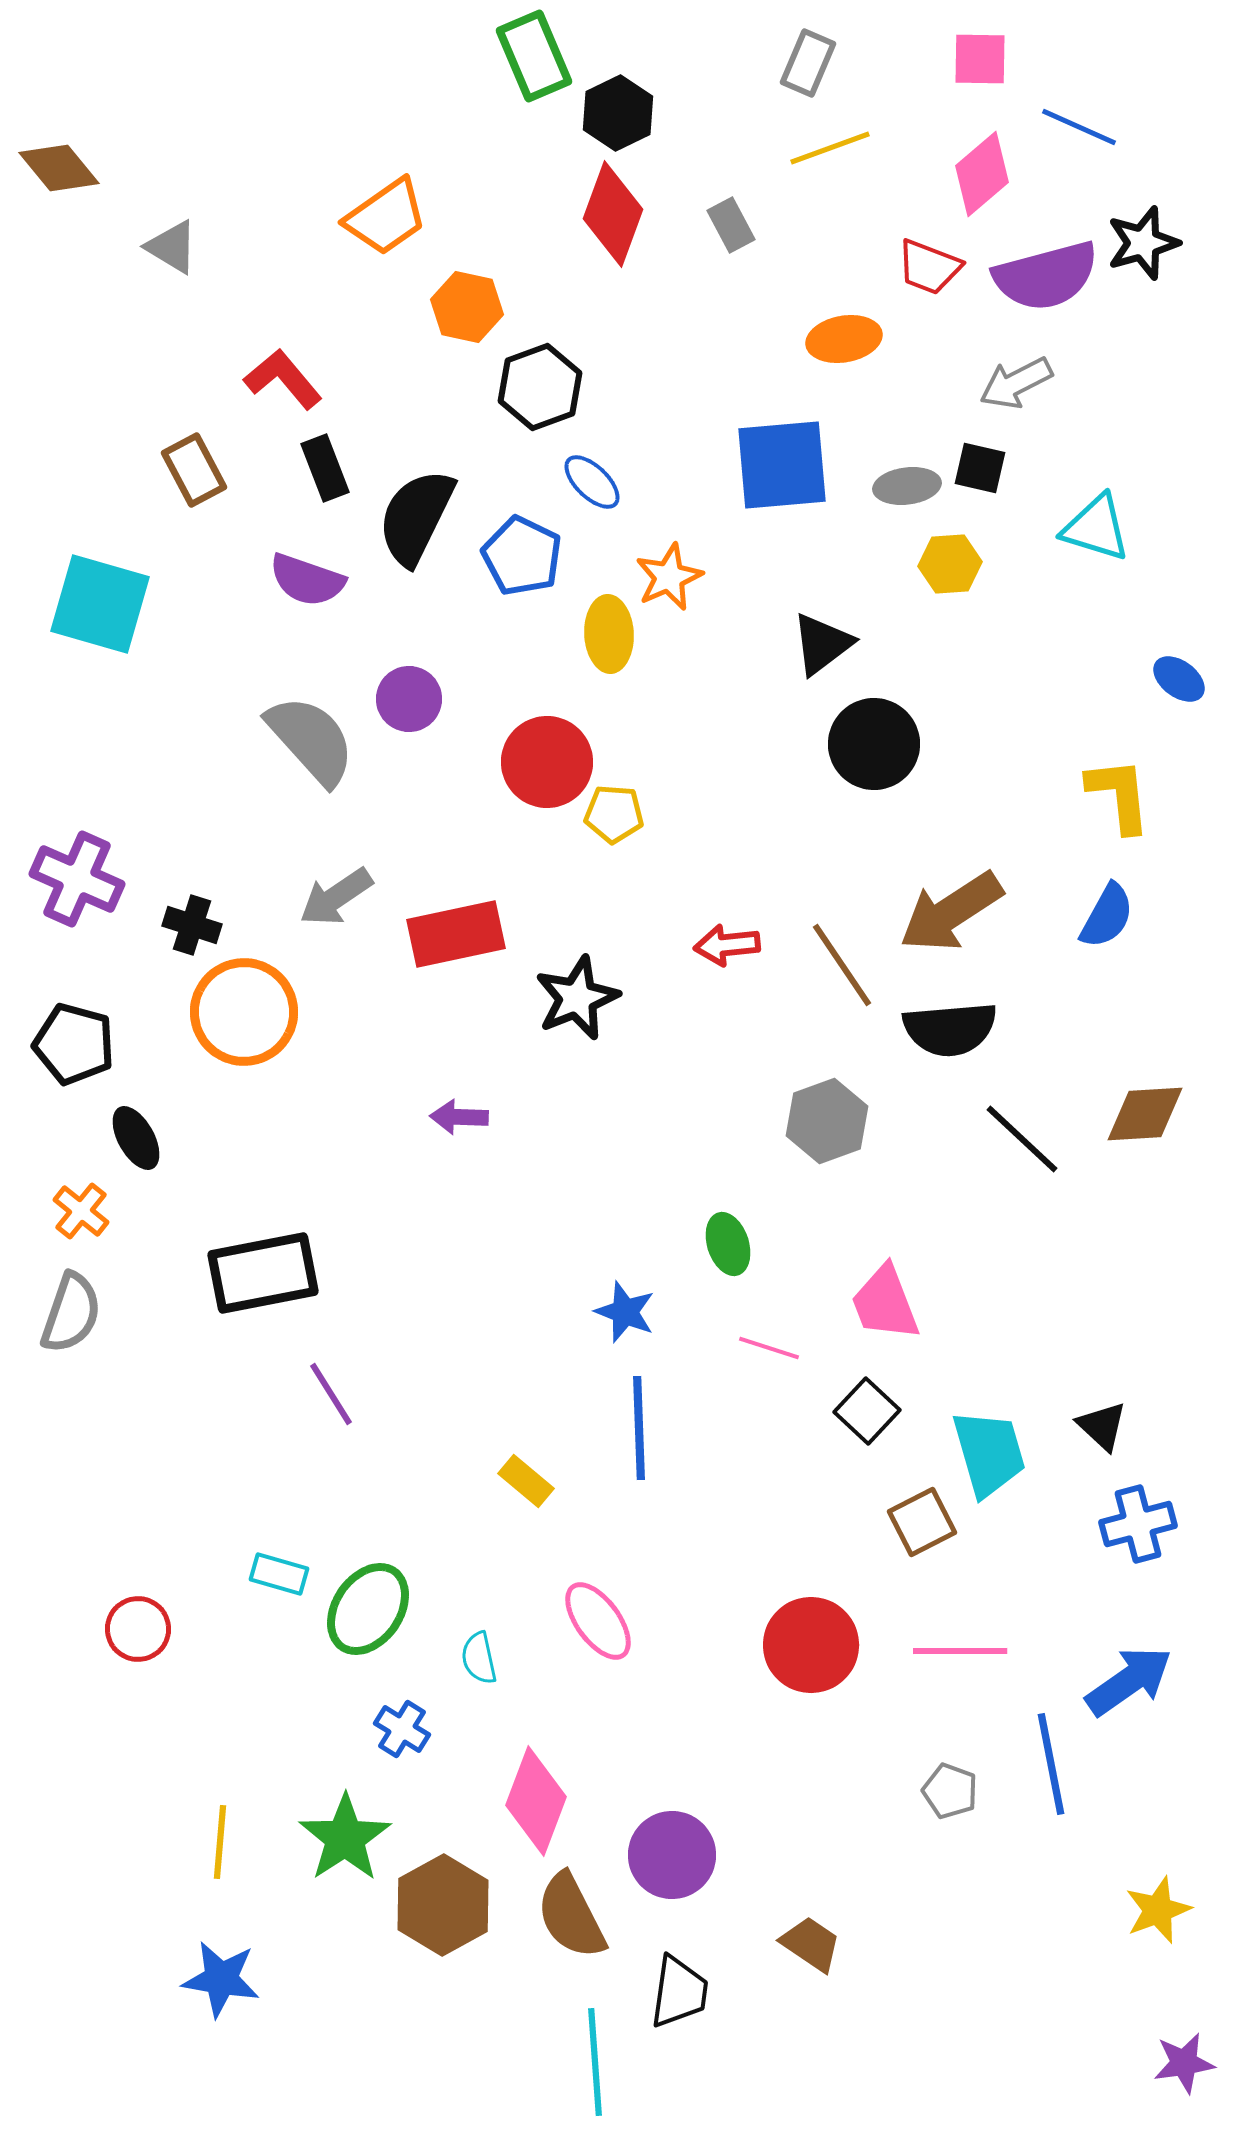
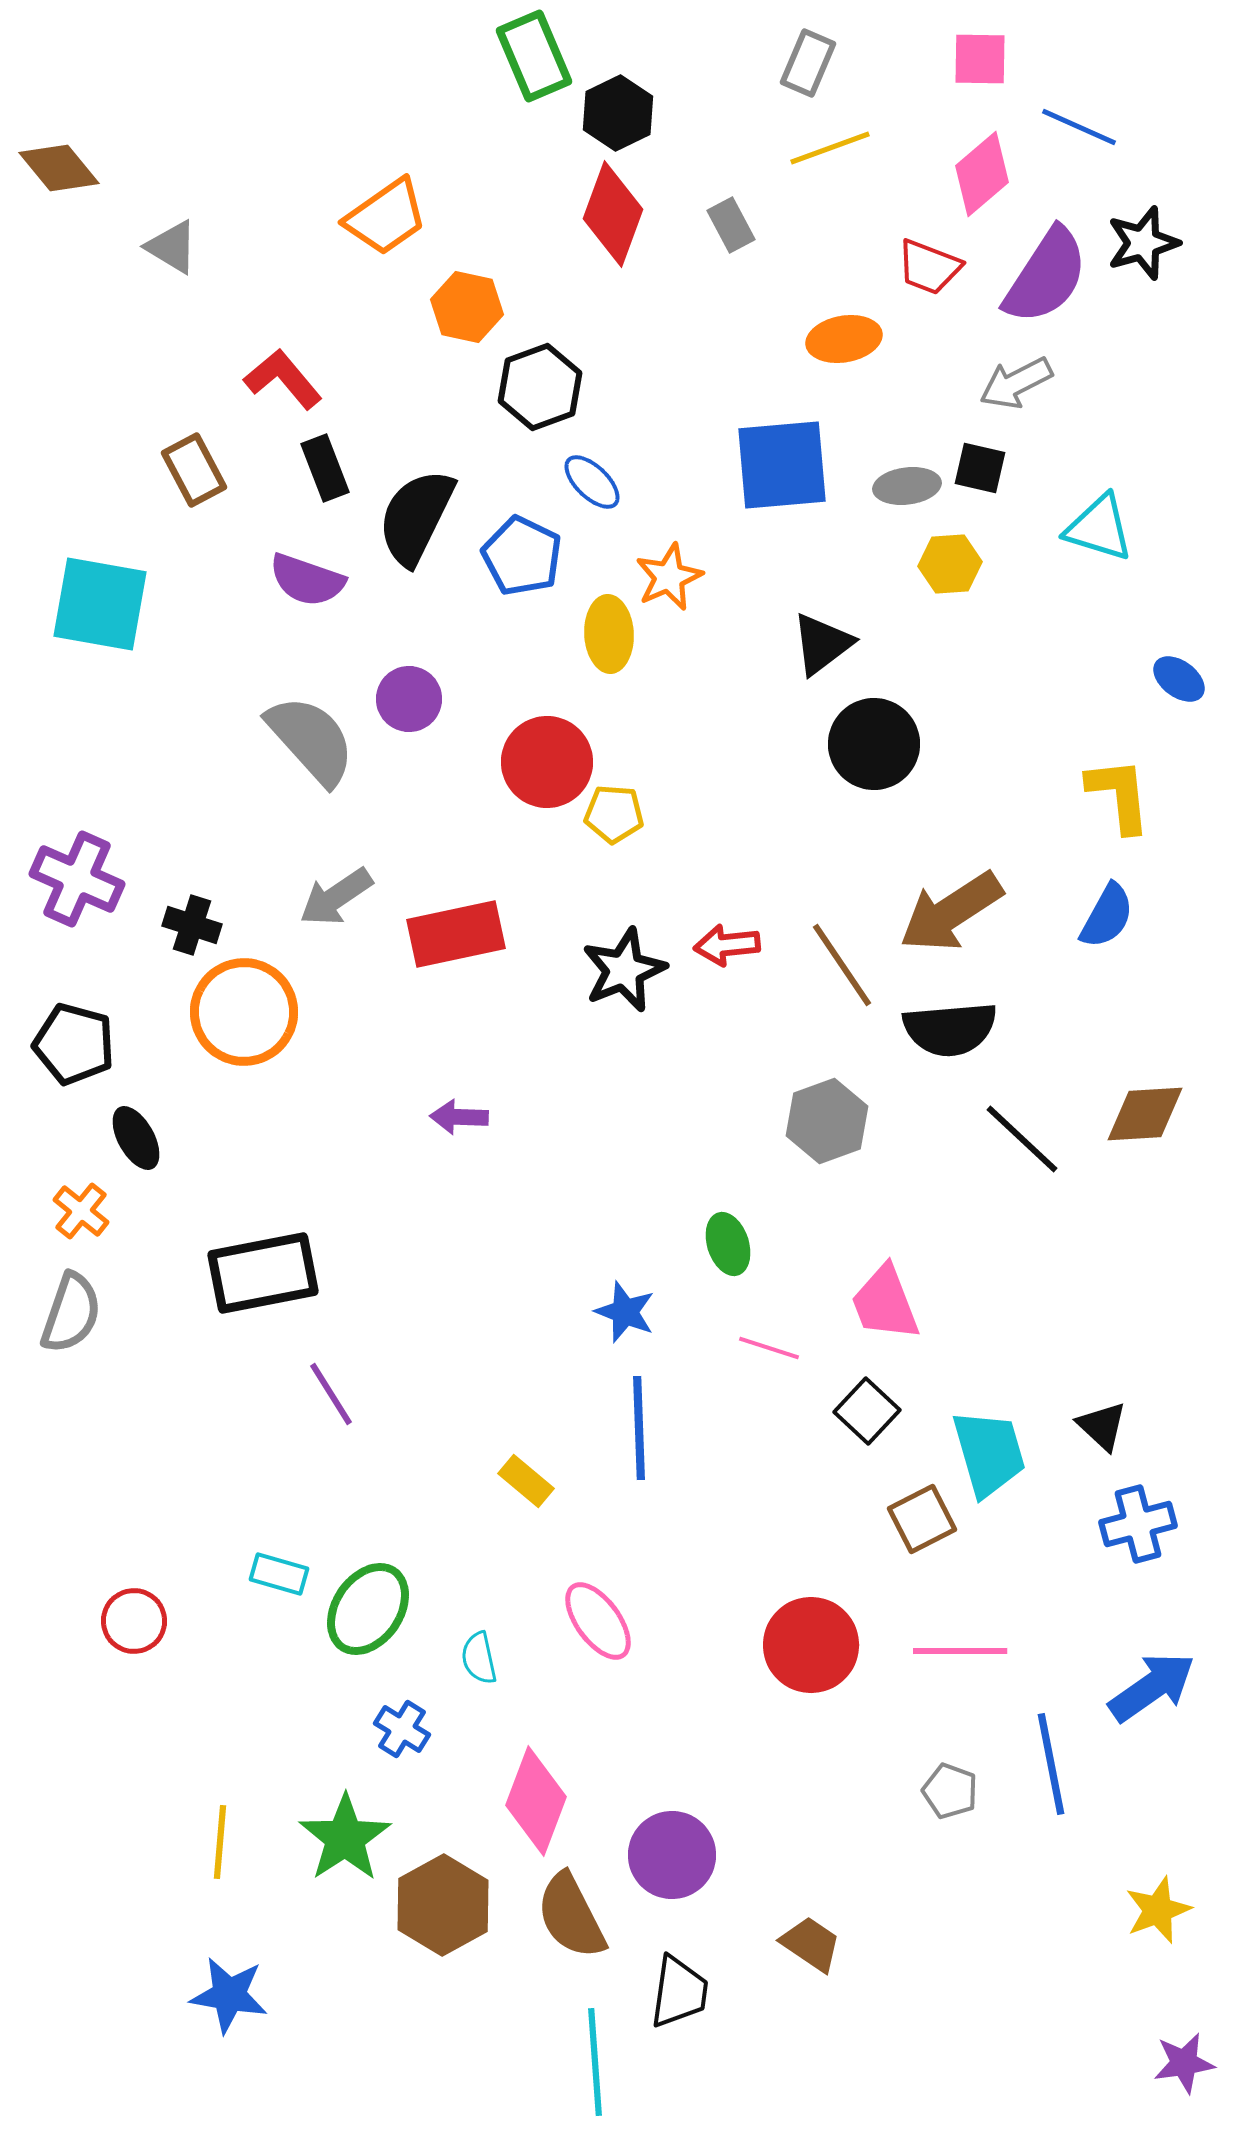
purple semicircle at (1046, 276): rotated 42 degrees counterclockwise
cyan triangle at (1096, 528): moved 3 px right
cyan square at (100, 604): rotated 6 degrees counterclockwise
black star at (577, 998): moved 47 px right, 28 px up
brown square at (922, 1522): moved 3 px up
red circle at (138, 1629): moved 4 px left, 8 px up
blue arrow at (1129, 1681): moved 23 px right, 6 px down
blue star at (221, 1979): moved 8 px right, 16 px down
